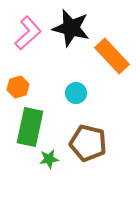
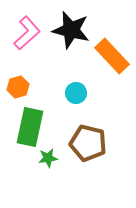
black star: moved 2 px down
pink L-shape: moved 1 px left
green star: moved 1 px left, 1 px up
